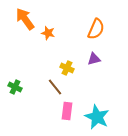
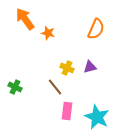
purple triangle: moved 4 px left, 8 px down
